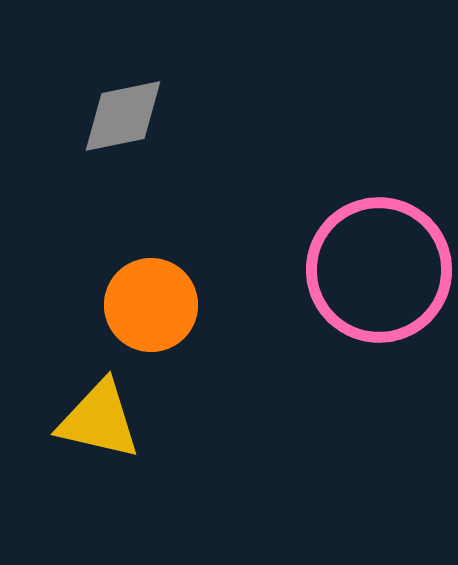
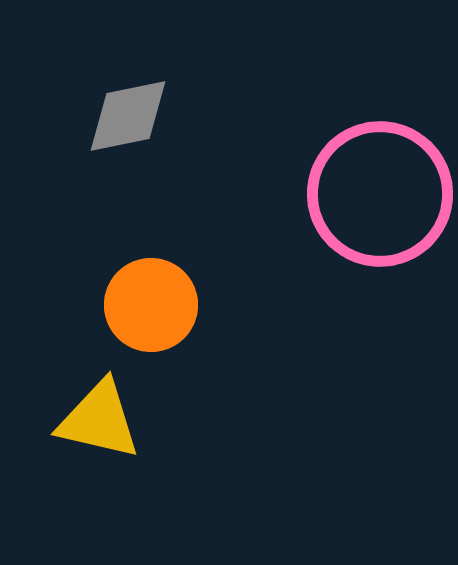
gray diamond: moved 5 px right
pink circle: moved 1 px right, 76 px up
